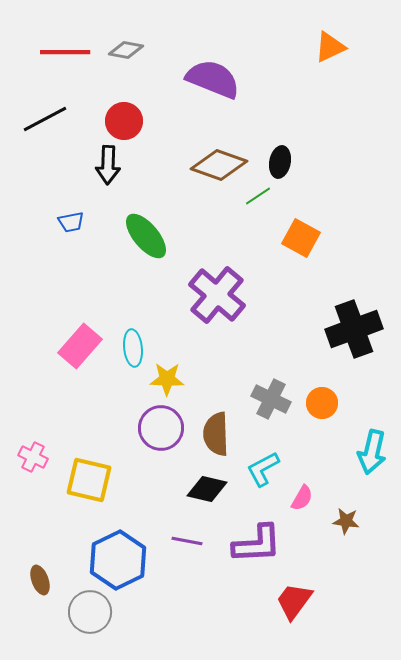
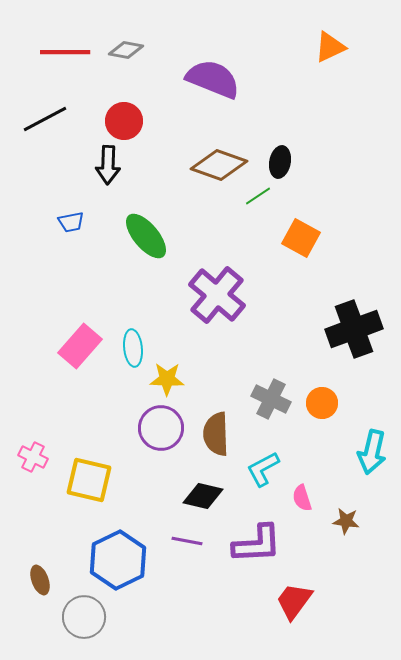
black diamond: moved 4 px left, 7 px down
pink semicircle: rotated 132 degrees clockwise
gray circle: moved 6 px left, 5 px down
